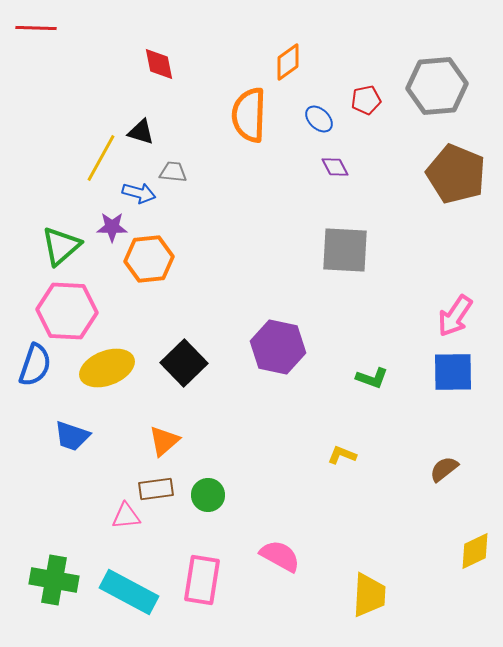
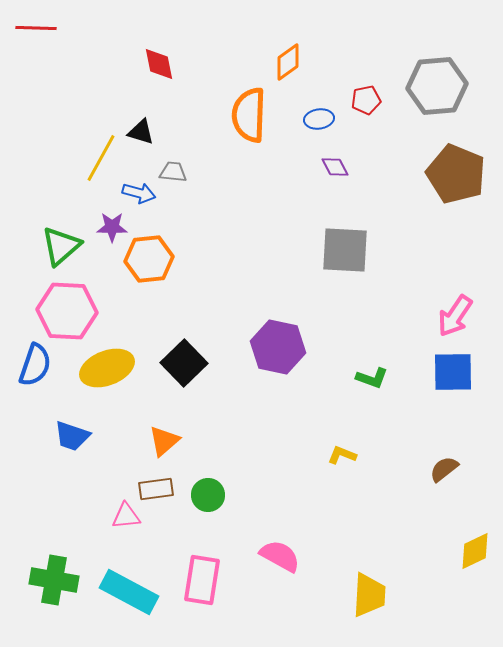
blue ellipse: rotated 52 degrees counterclockwise
